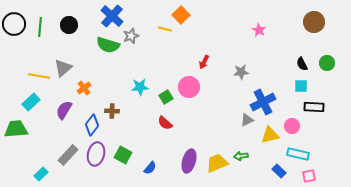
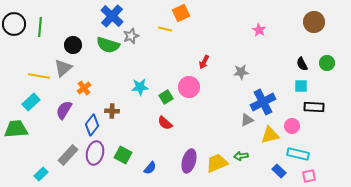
orange square at (181, 15): moved 2 px up; rotated 18 degrees clockwise
black circle at (69, 25): moved 4 px right, 20 px down
purple ellipse at (96, 154): moved 1 px left, 1 px up
